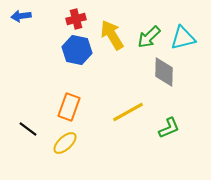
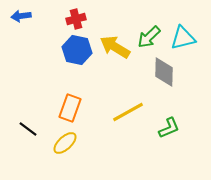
yellow arrow: moved 3 px right, 12 px down; rotated 28 degrees counterclockwise
orange rectangle: moved 1 px right, 1 px down
